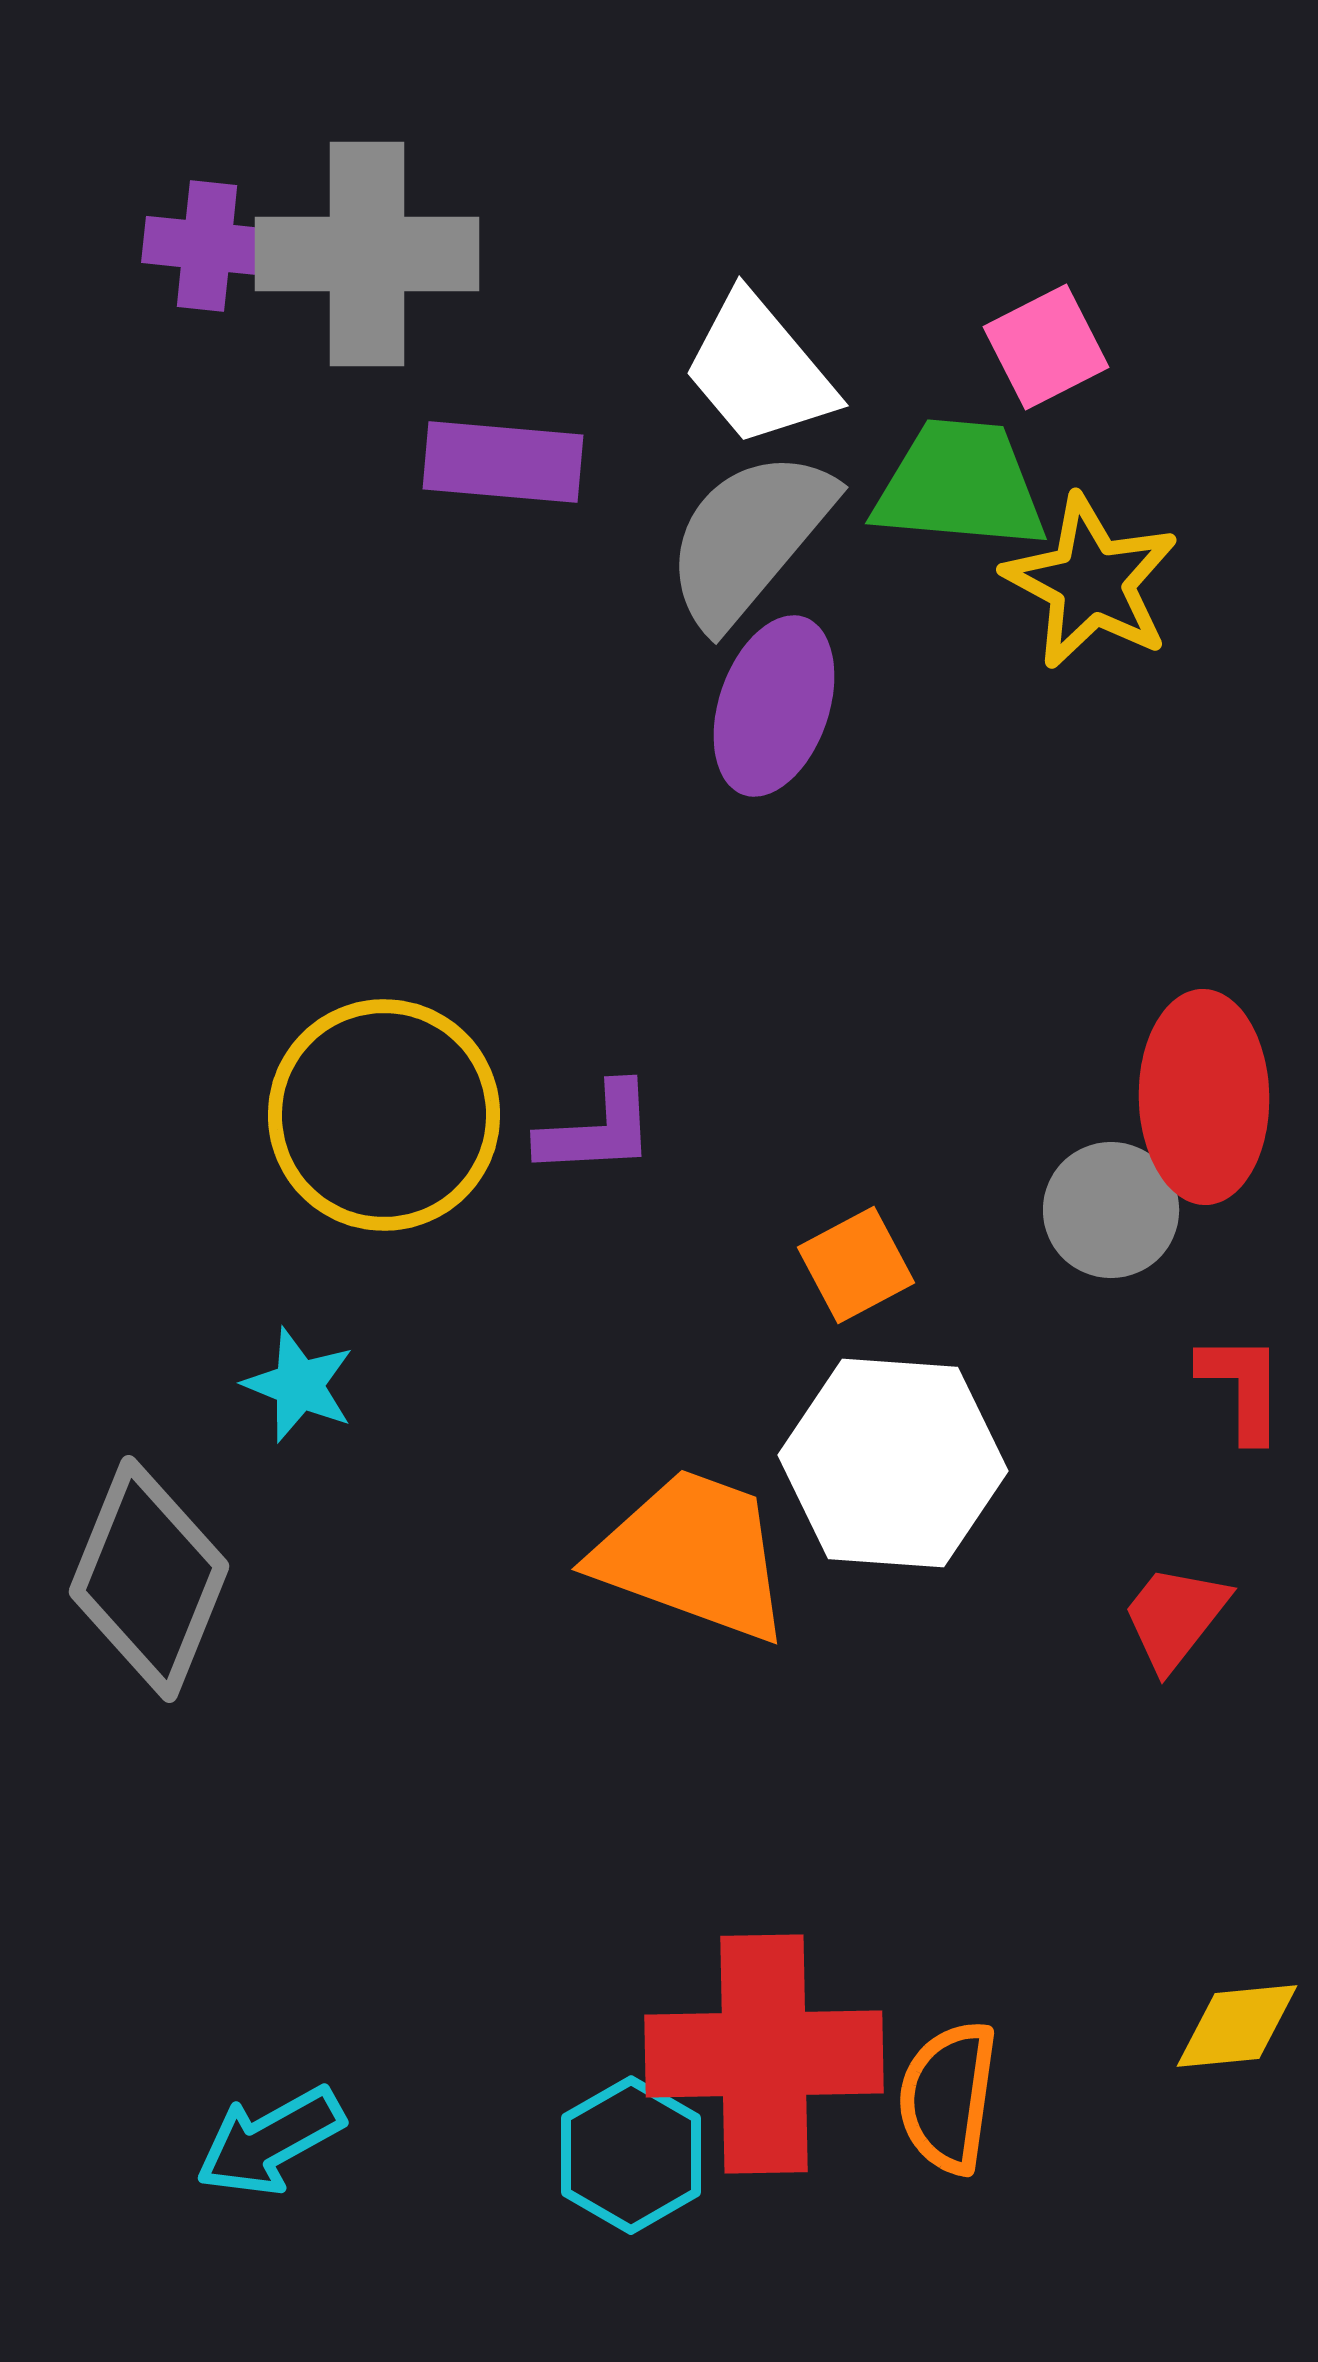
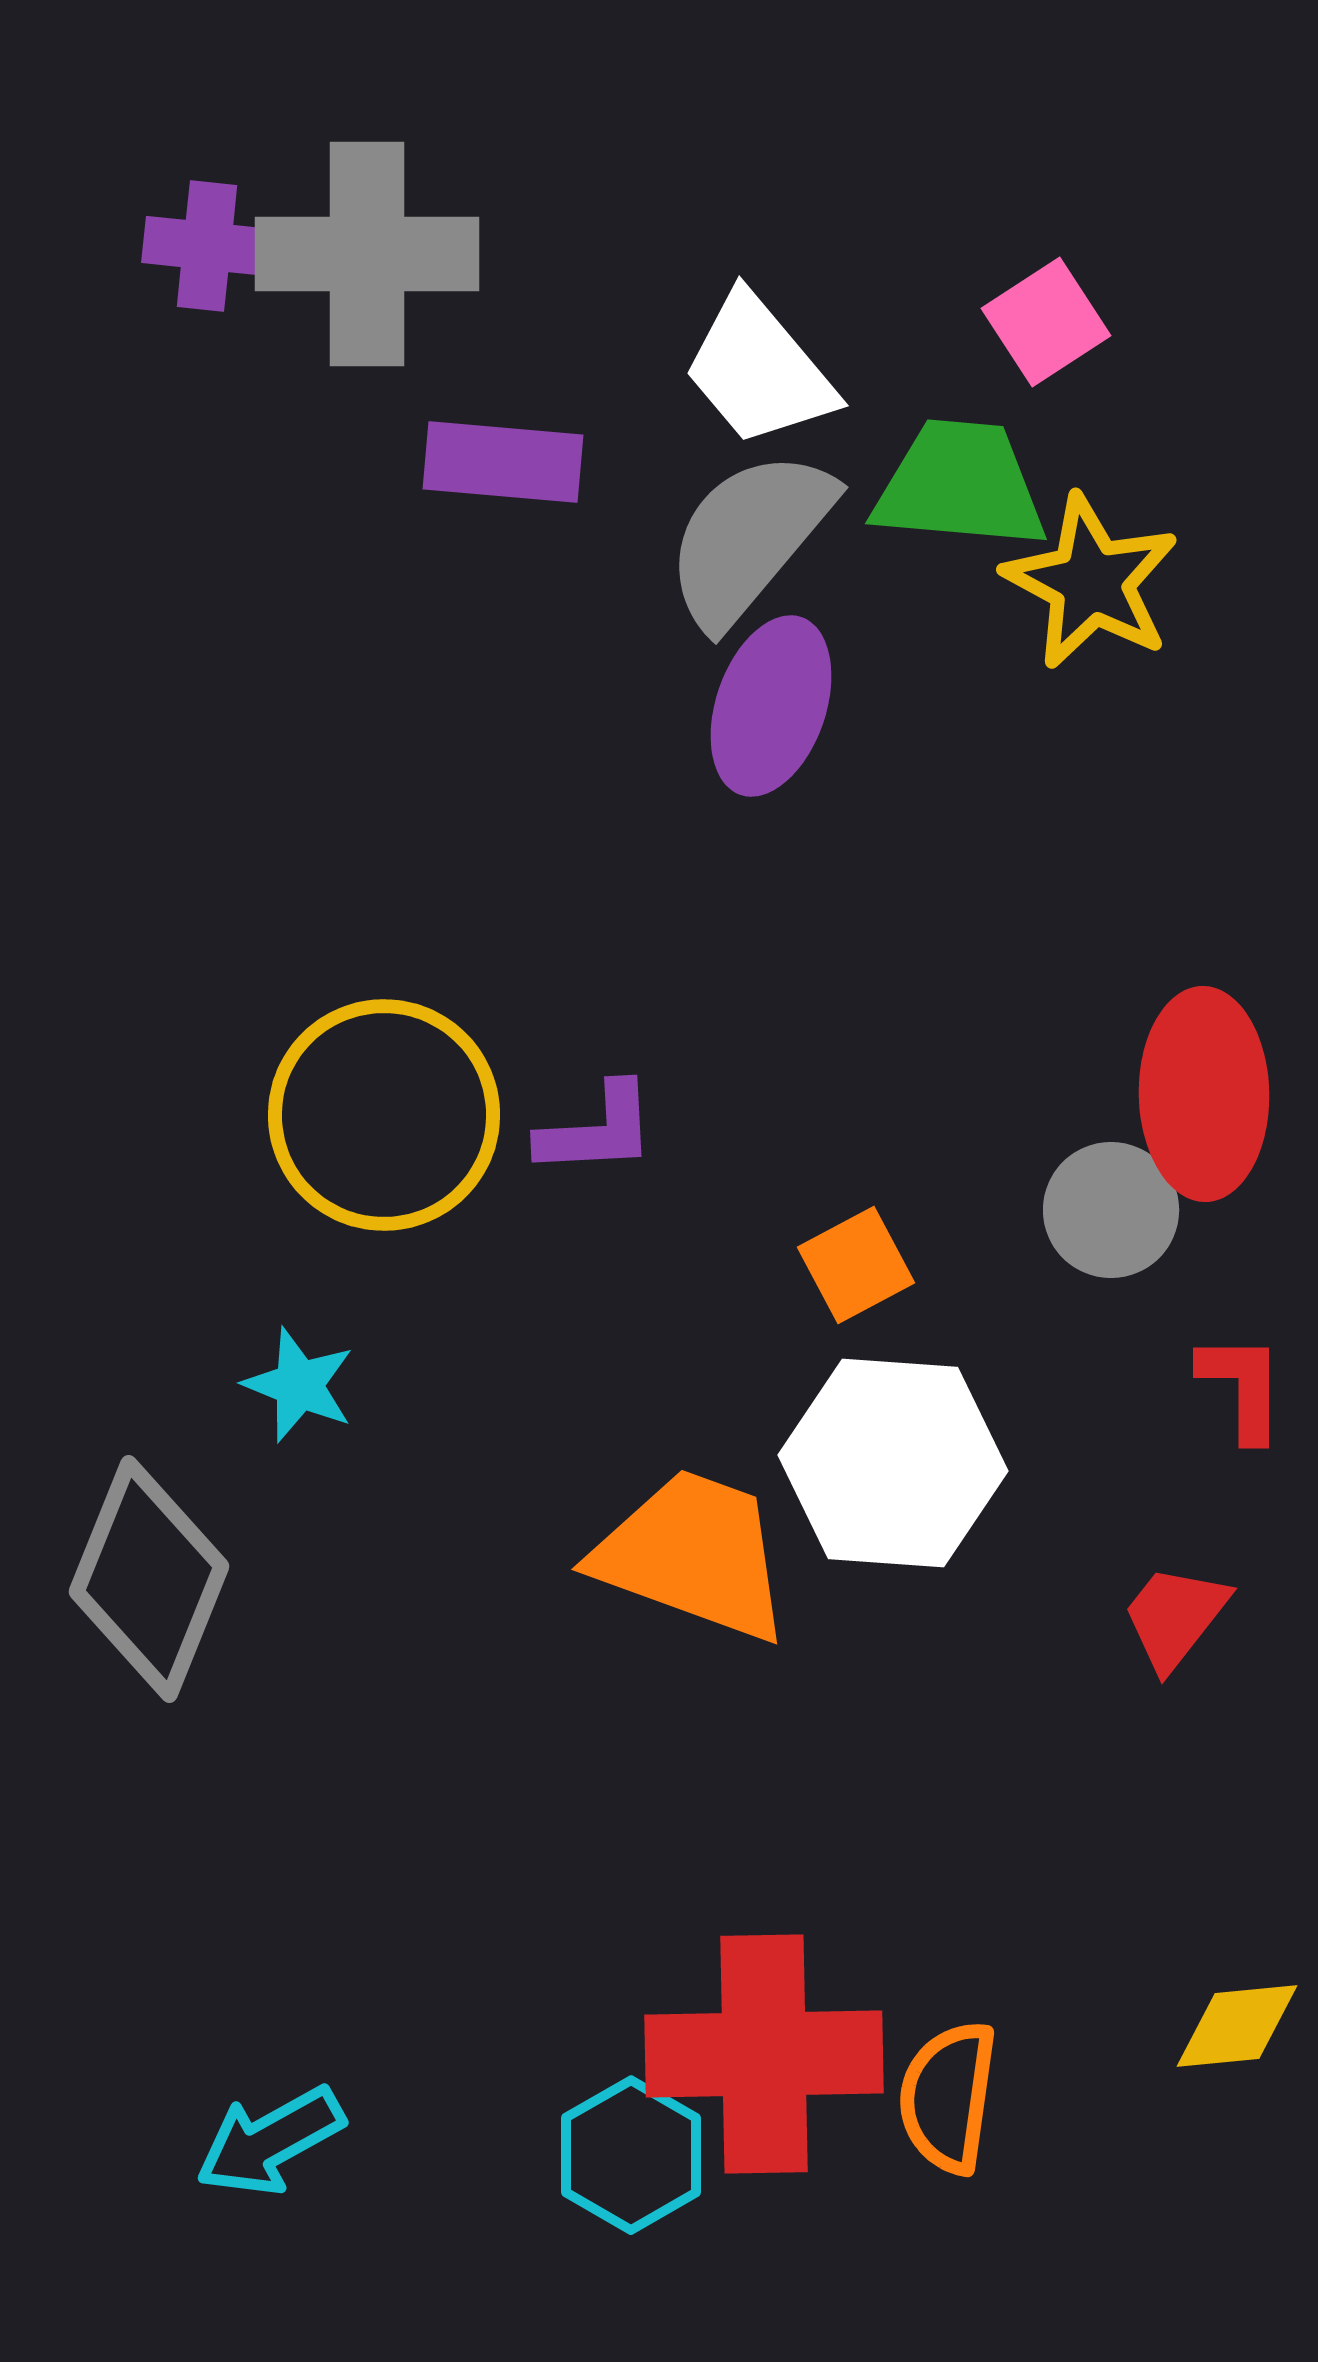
pink square: moved 25 px up; rotated 6 degrees counterclockwise
purple ellipse: moved 3 px left
red ellipse: moved 3 px up
